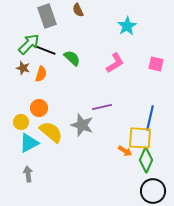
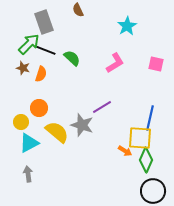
gray rectangle: moved 3 px left, 6 px down
purple line: rotated 18 degrees counterclockwise
yellow semicircle: moved 6 px right
